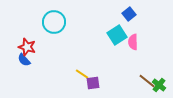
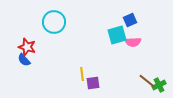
blue square: moved 1 px right, 6 px down; rotated 16 degrees clockwise
cyan square: rotated 18 degrees clockwise
pink semicircle: rotated 91 degrees counterclockwise
yellow line: rotated 48 degrees clockwise
green cross: rotated 24 degrees clockwise
